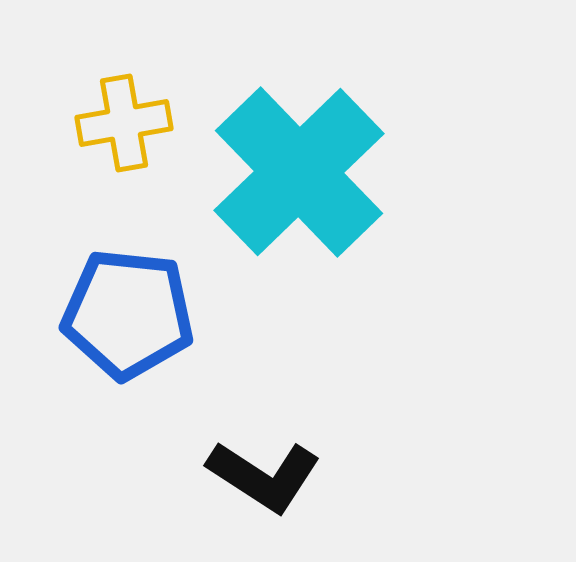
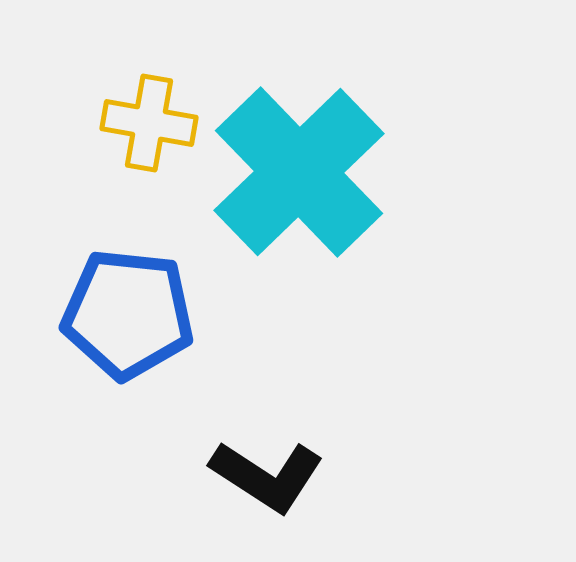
yellow cross: moved 25 px right; rotated 20 degrees clockwise
black L-shape: moved 3 px right
